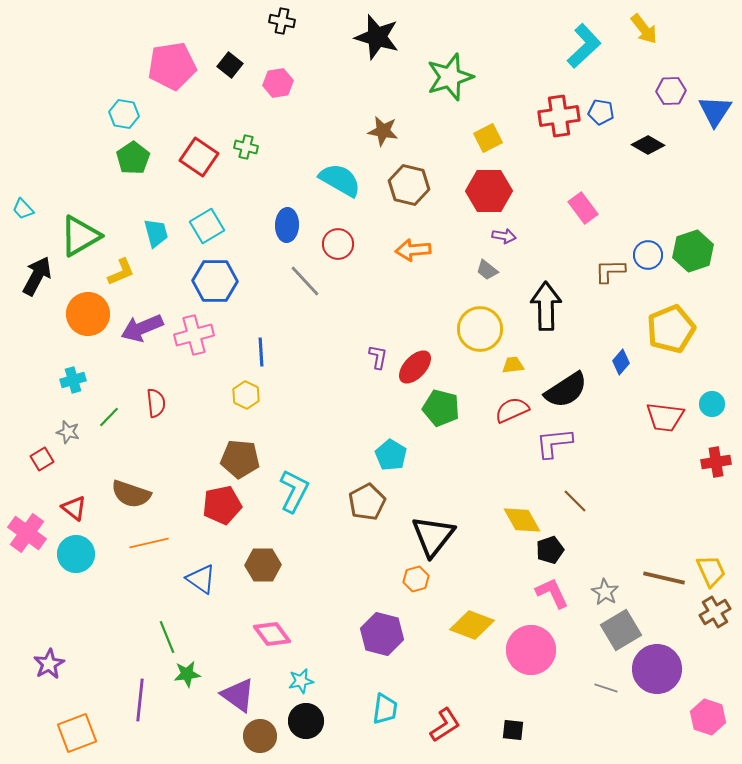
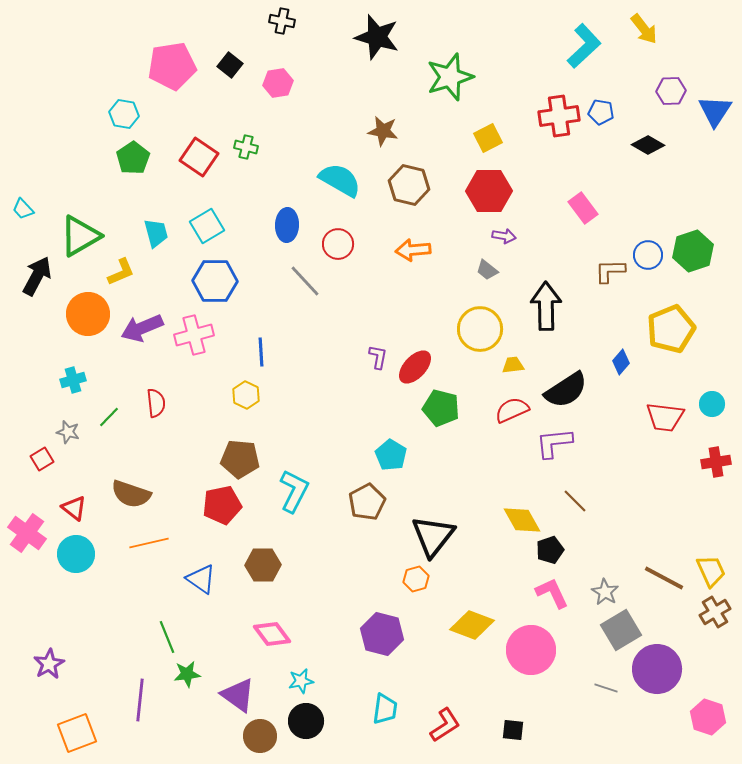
brown line at (664, 578): rotated 15 degrees clockwise
